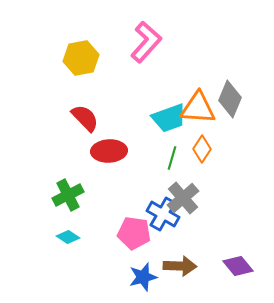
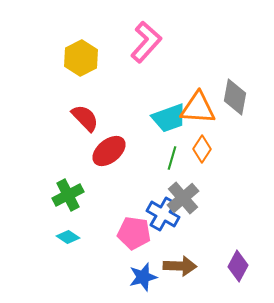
yellow hexagon: rotated 16 degrees counterclockwise
gray diamond: moved 5 px right, 2 px up; rotated 12 degrees counterclockwise
red ellipse: rotated 36 degrees counterclockwise
purple diamond: rotated 68 degrees clockwise
